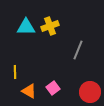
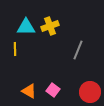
yellow line: moved 23 px up
pink square: moved 2 px down; rotated 16 degrees counterclockwise
